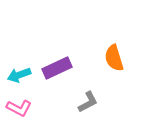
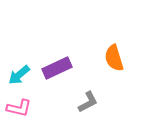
cyan arrow: rotated 20 degrees counterclockwise
pink L-shape: rotated 15 degrees counterclockwise
